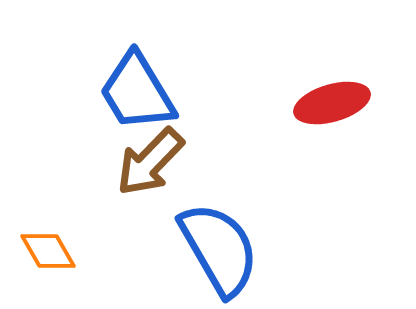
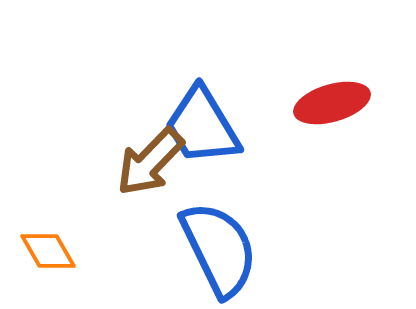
blue trapezoid: moved 65 px right, 34 px down
blue semicircle: rotated 4 degrees clockwise
